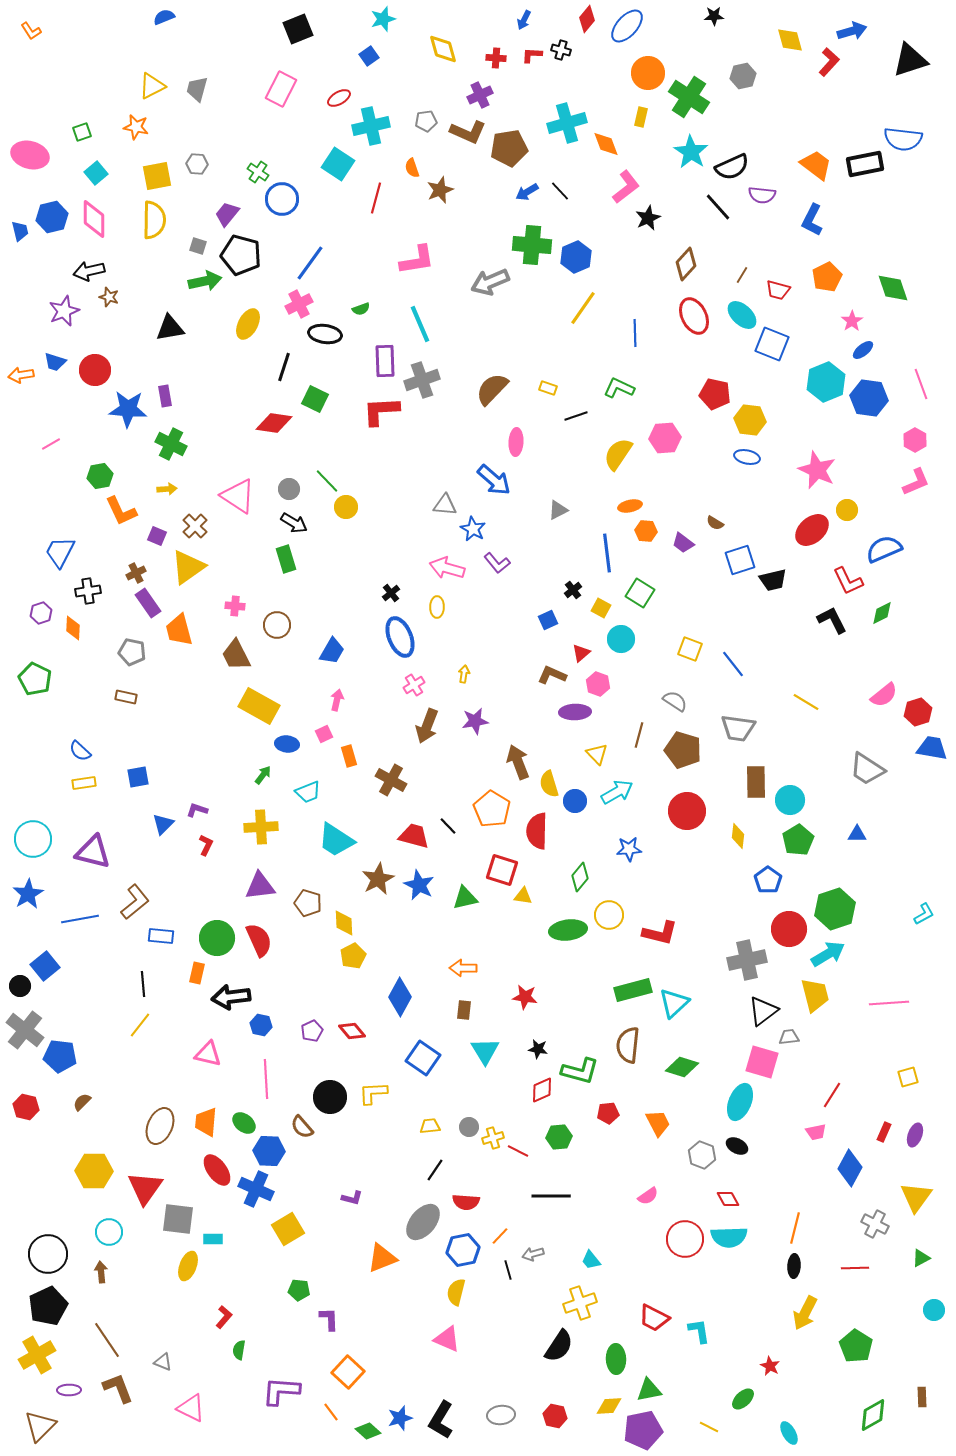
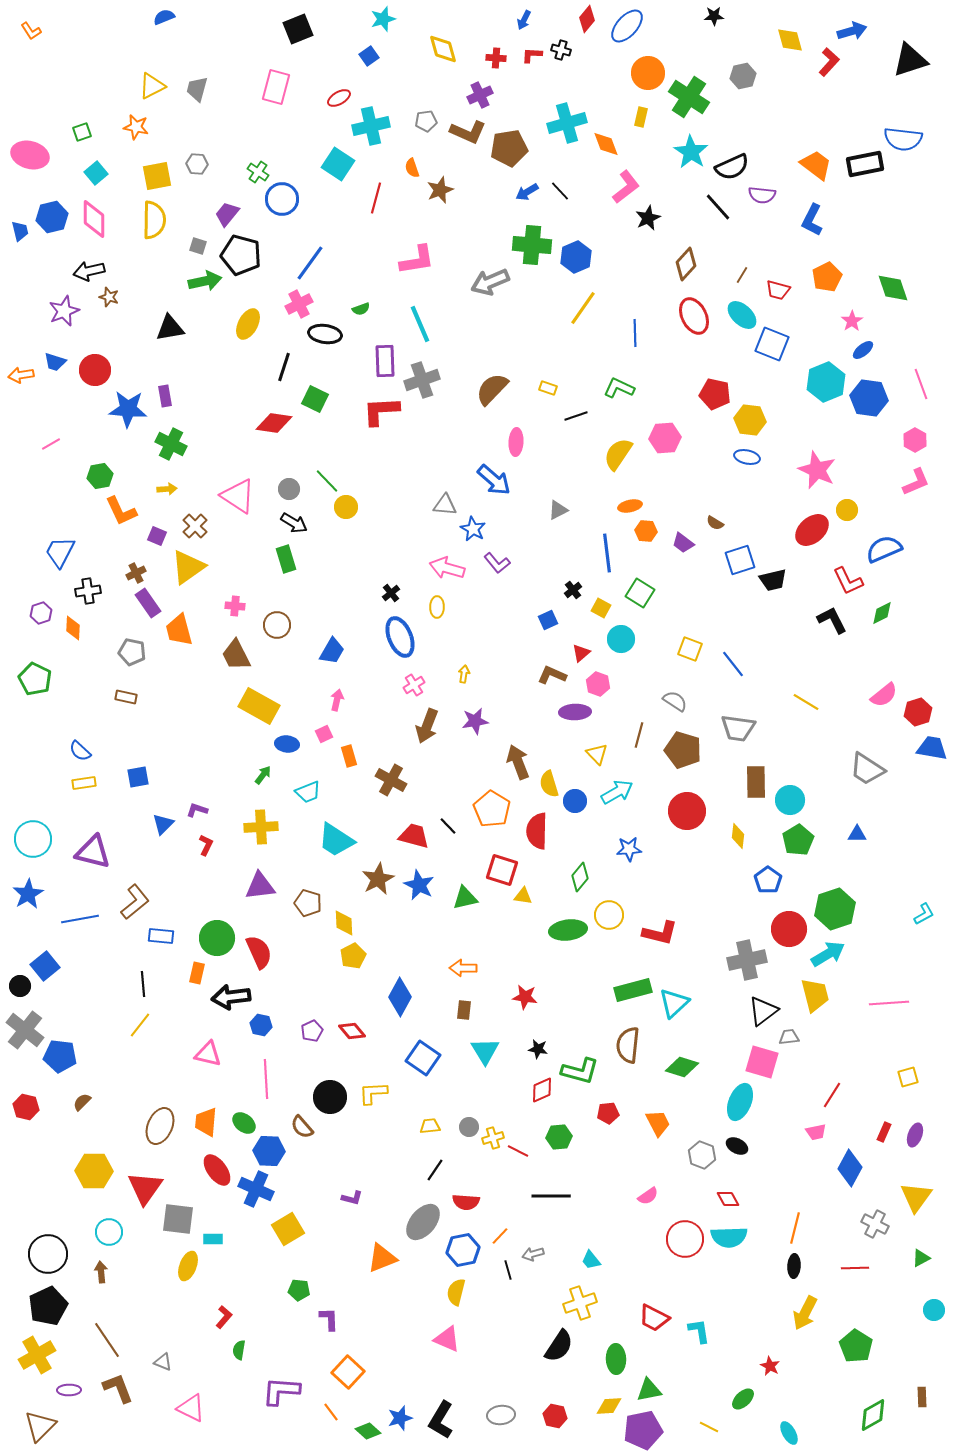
pink rectangle at (281, 89): moved 5 px left, 2 px up; rotated 12 degrees counterclockwise
red semicircle at (259, 940): moved 12 px down
